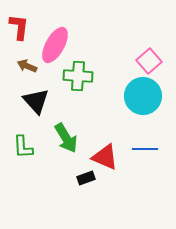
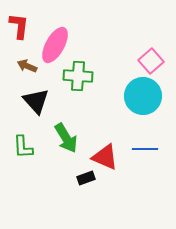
red L-shape: moved 1 px up
pink square: moved 2 px right
